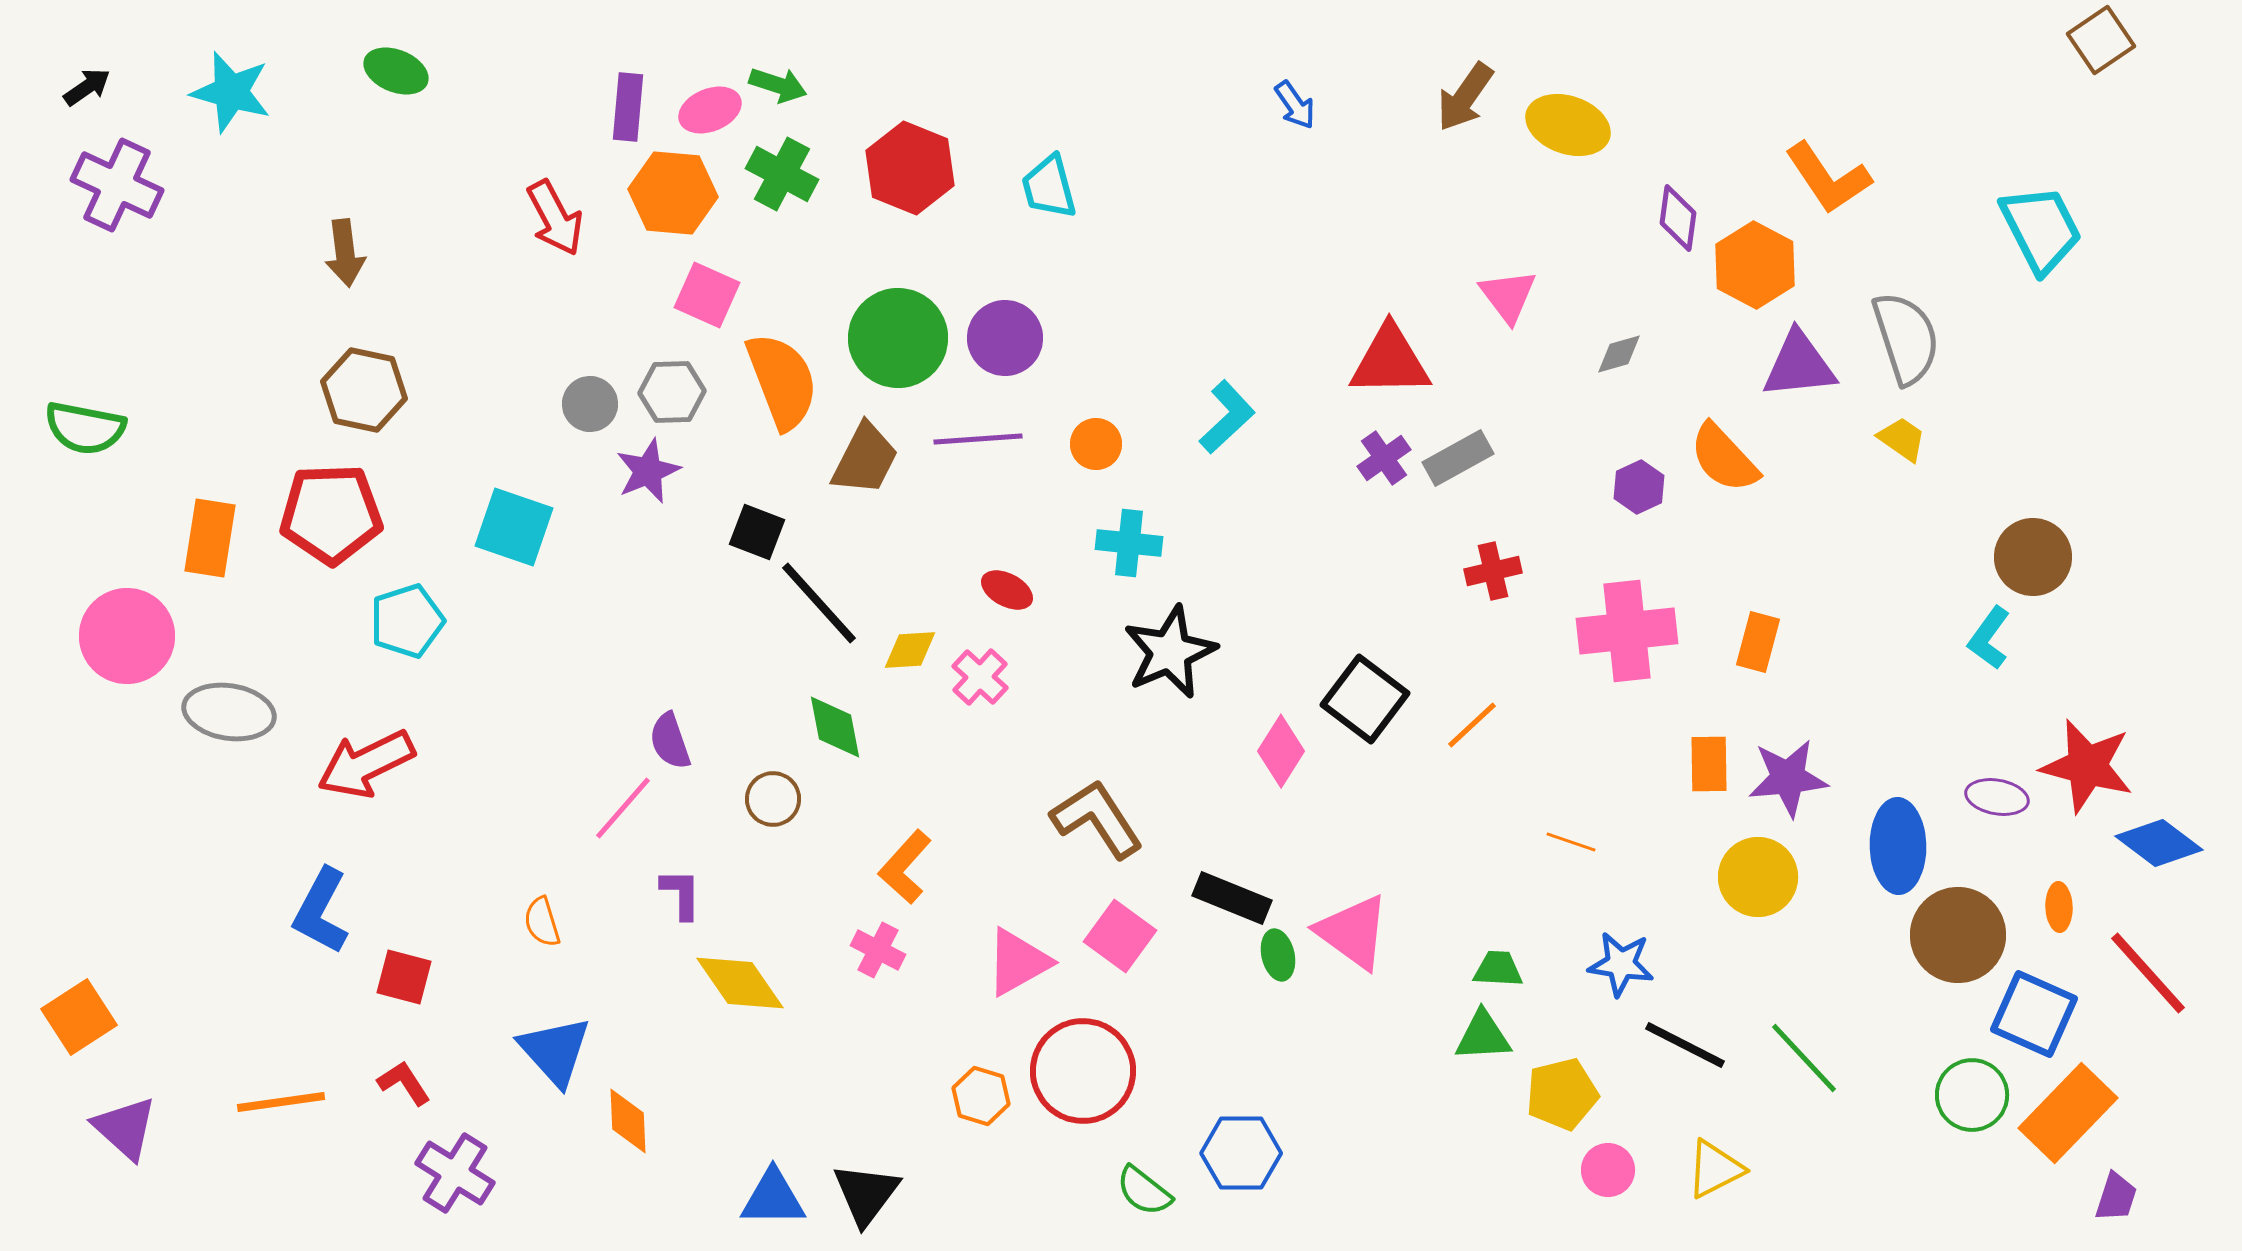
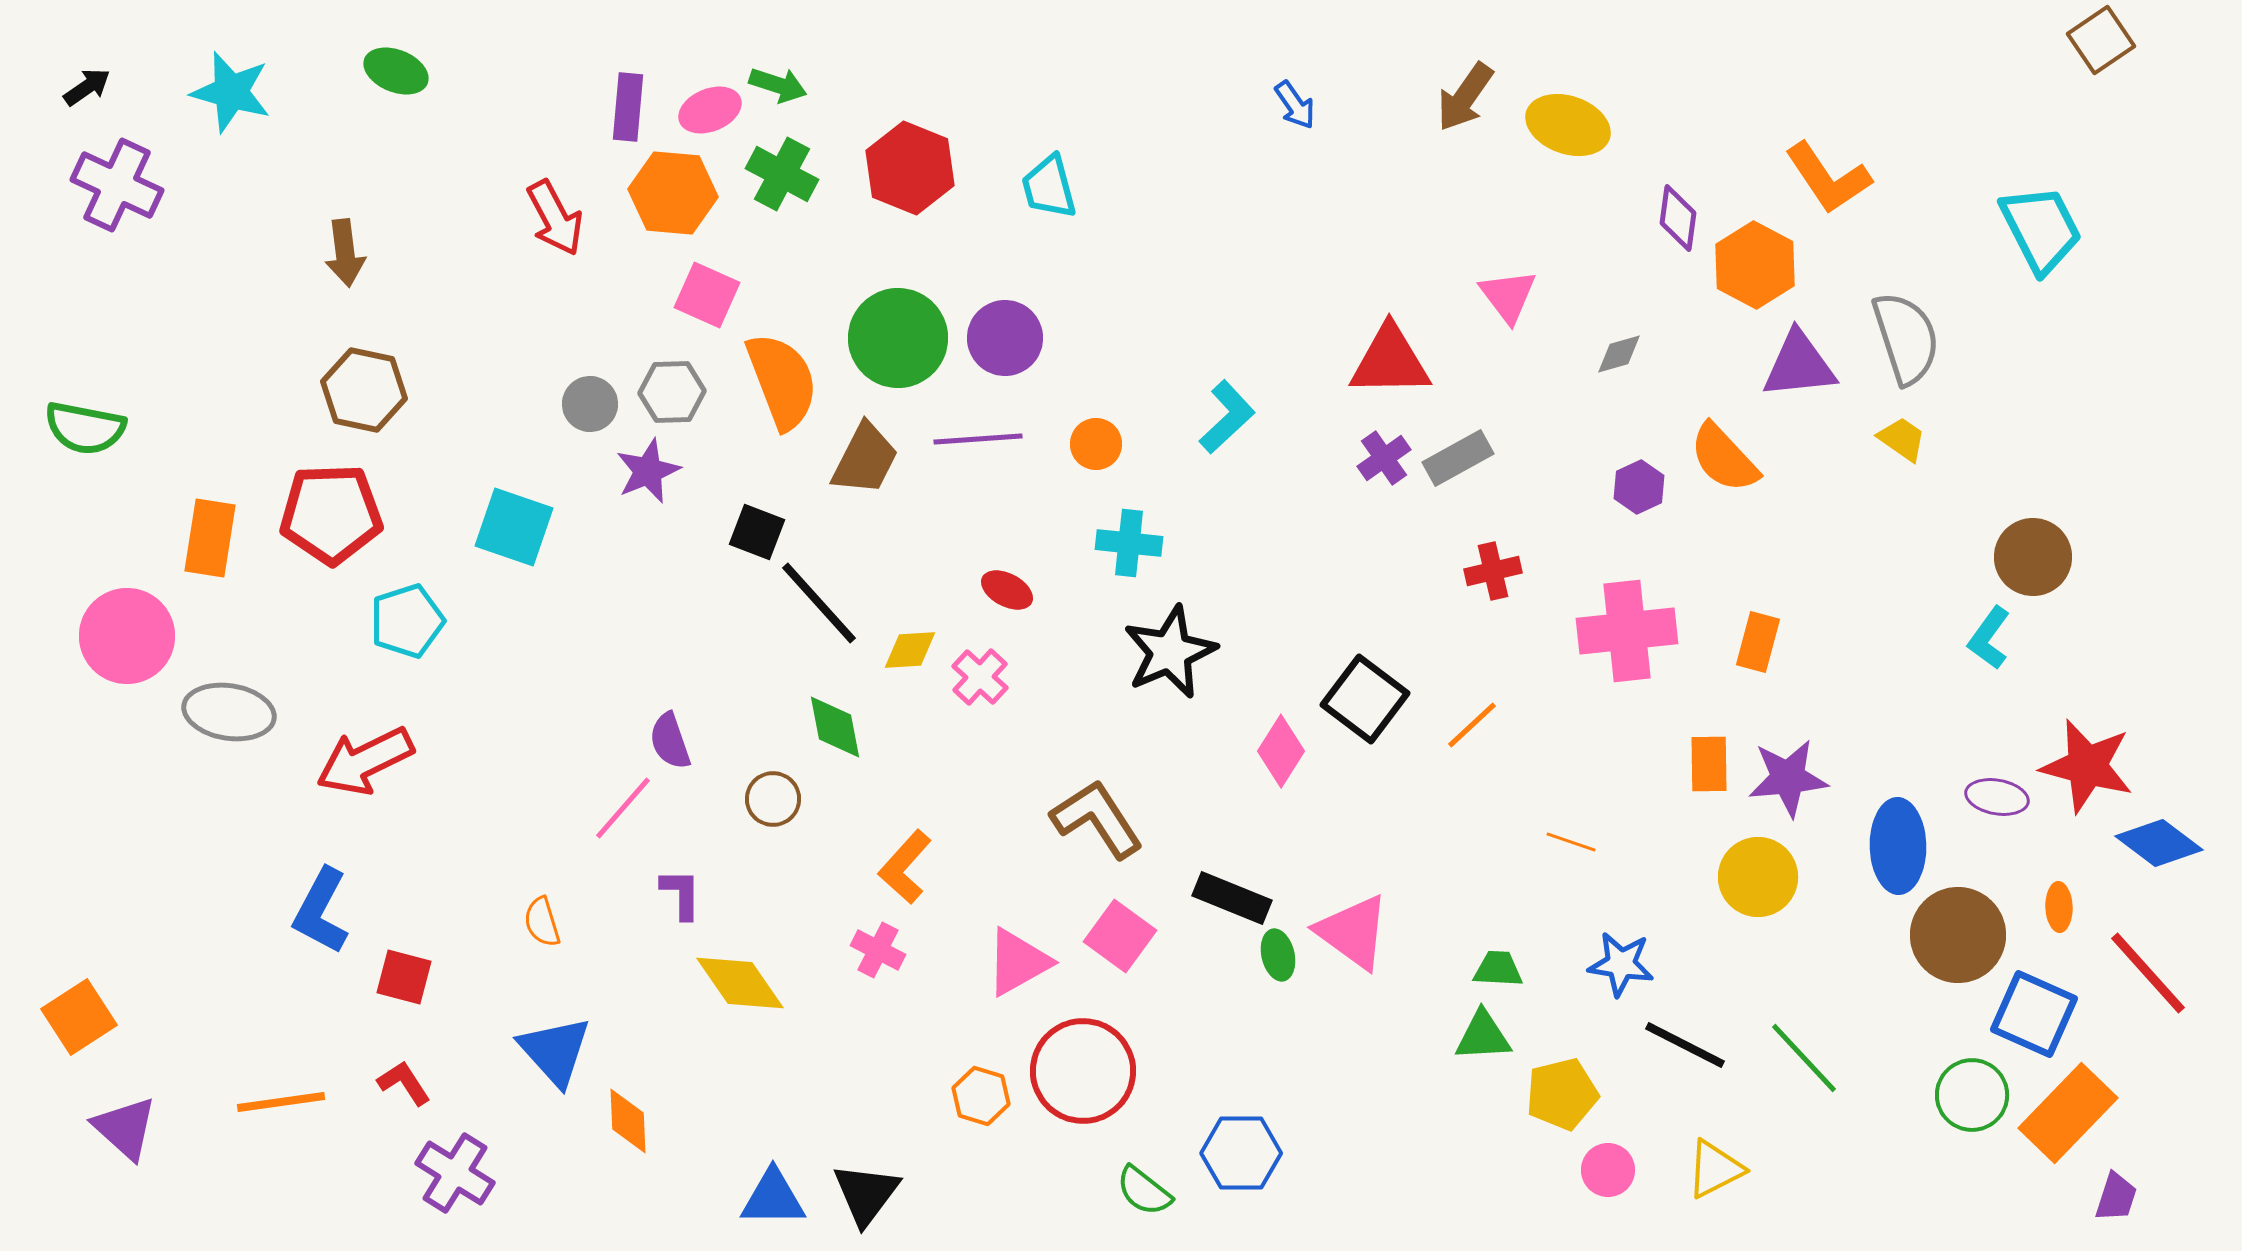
red arrow at (366, 764): moved 1 px left, 3 px up
